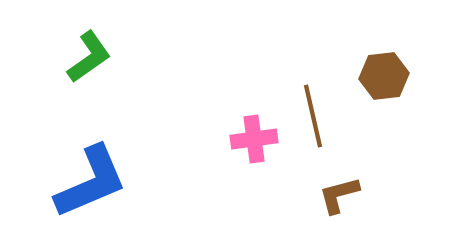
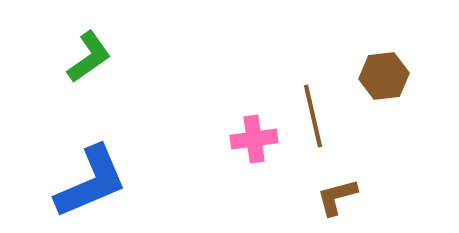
brown L-shape: moved 2 px left, 2 px down
